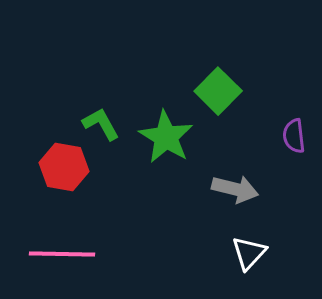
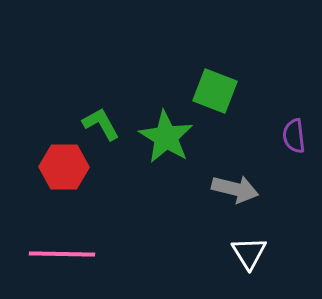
green square: moved 3 px left; rotated 24 degrees counterclockwise
red hexagon: rotated 9 degrees counterclockwise
white triangle: rotated 15 degrees counterclockwise
